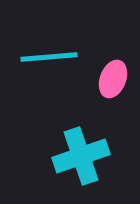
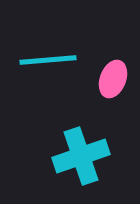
cyan line: moved 1 px left, 3 px down
